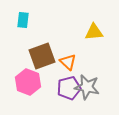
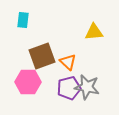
pink hexagon: rotated 20 degrees counterclockwise
